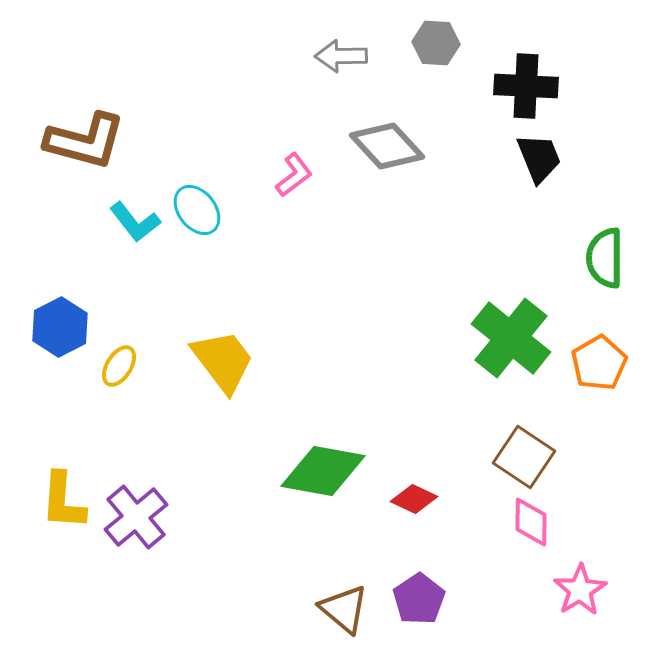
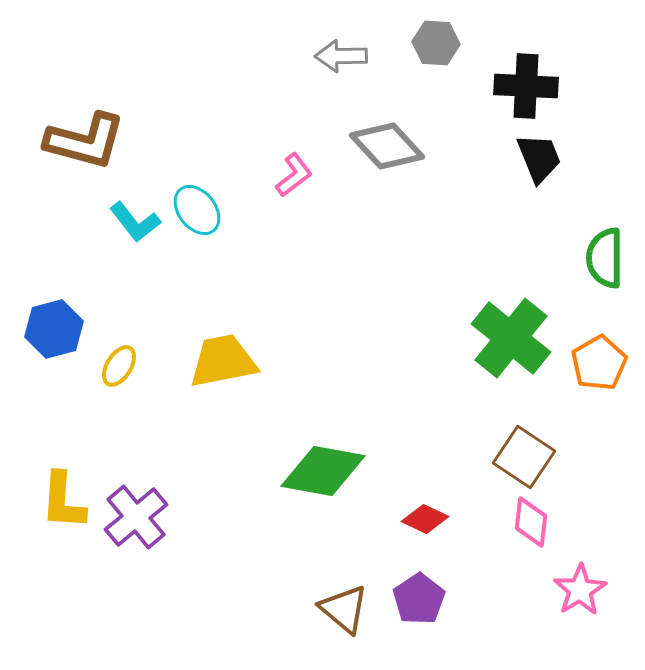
blue hexagon: moved 6 px left, 2 px down; rotated 12 degrees clockwise
yellow trapezoid: rotated 64 degrees counterclockwise
red diamond: moved 11 px right, 20 px down
pink diamond: rotated 6 degrees clockwise
